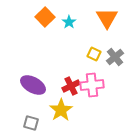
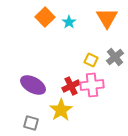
yellow square: moved 3 px left, 6 px down
